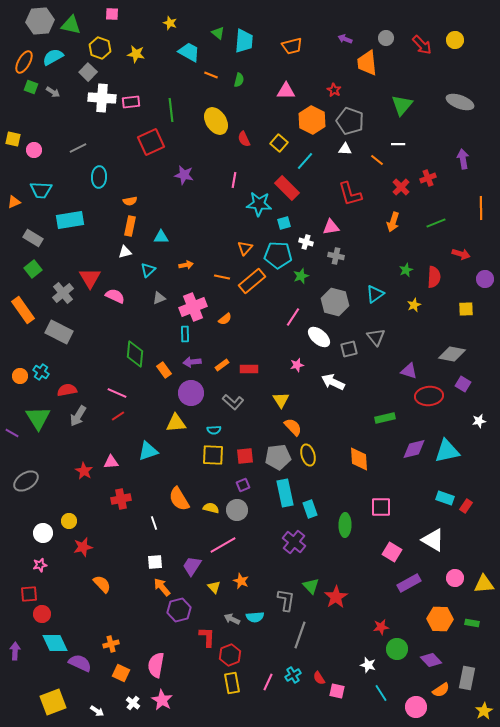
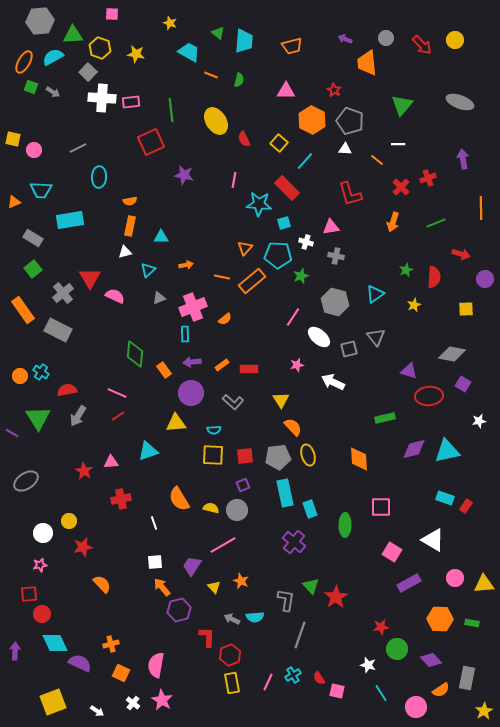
green triangle at (71, 25): moved 2 px right, 10 px down; rotated 15 degrees counterclockwise
gray rectangle at (59, 332): moved 1 px left, 2 px up
